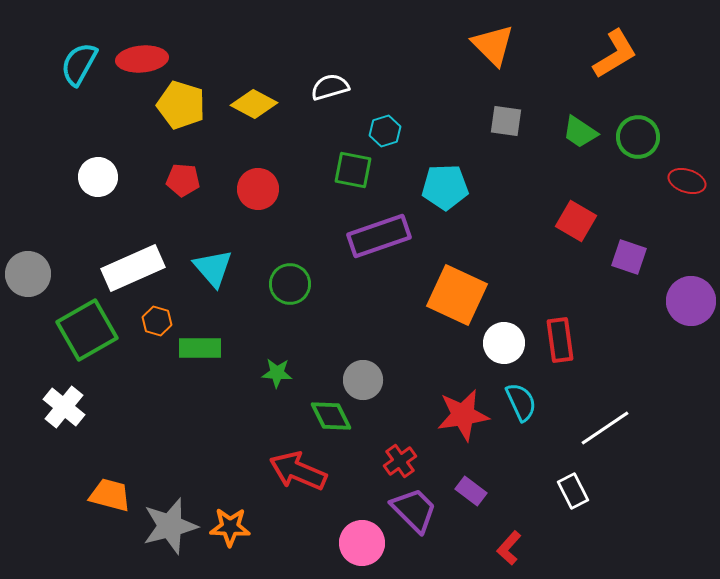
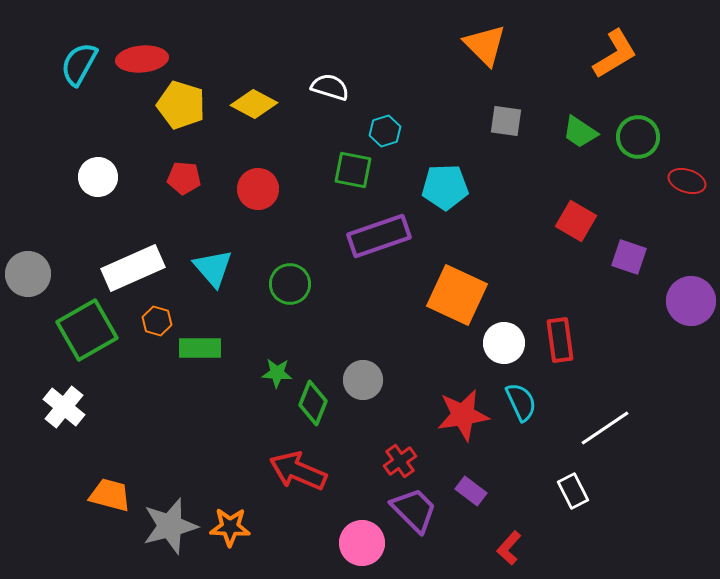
orange triangle at (493, 45): moved 8 px left
white semicircle at (330, 87): rotated 33 degrees clockwise
red pentagon at (183, 180): moved 1 px right, 2 px up
green diamond at (331, 416): moved 18 px left, 13 px up; rotated 48 degrees clockwise
